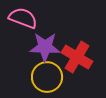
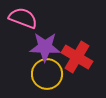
yellow circle: moved 3 px up
